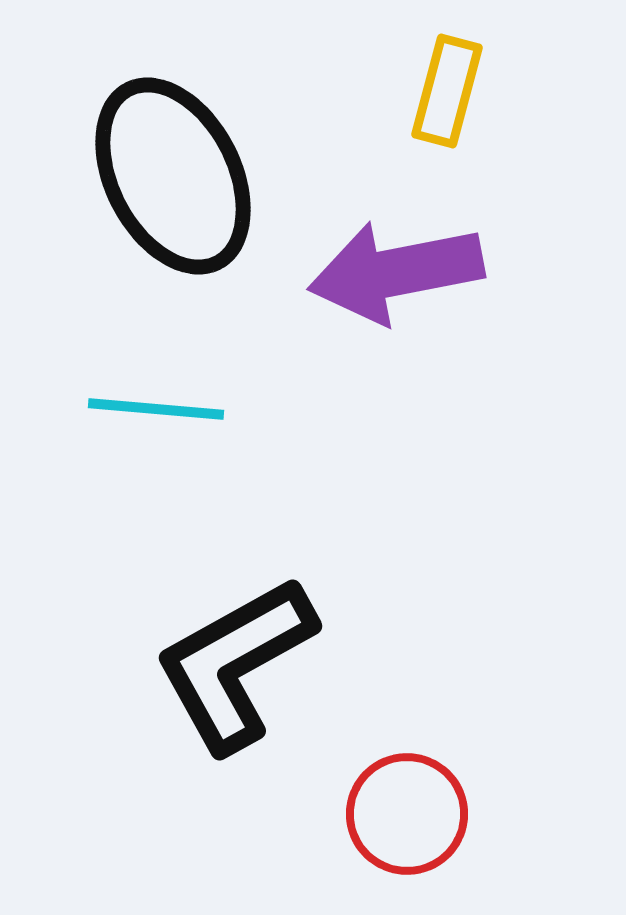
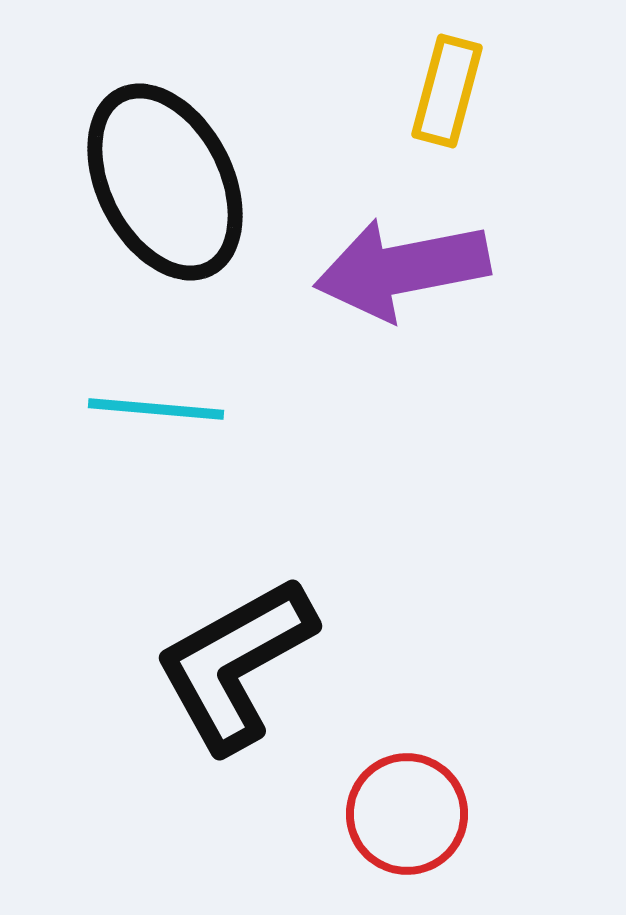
black ellipse: moved 8 px left, 6 px down
purple arrow: moved 6 px right, 3 px up
